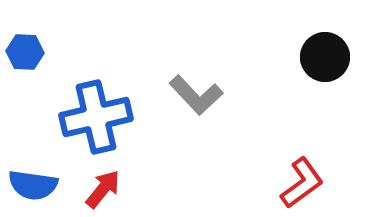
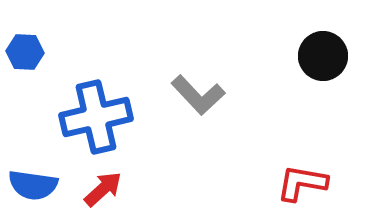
black circle: moved 2 px left, 1 px up
gray L-shape: moved 2 px right
red L-shape: rotated 134 degrees counterclockwise
red arrow: rotated 9 degrees clockwise
